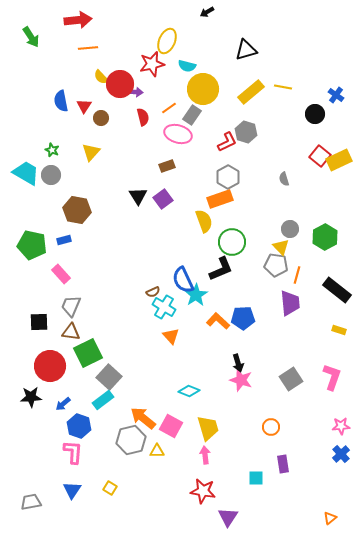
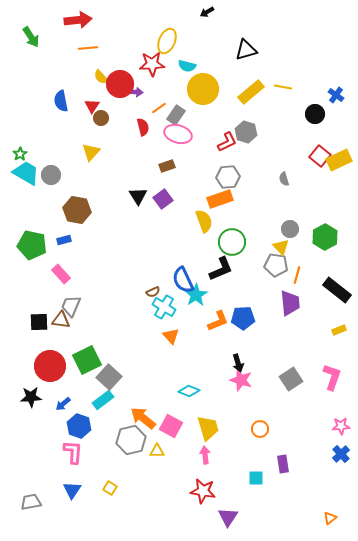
red star at (152, 64): rotated 10 degrees clockwise
red triangle at (84, 106): moved 8 px right
orange line at (169, 108): moved 10 px left
gray rectangle at (192, 115): moved 16 px left
red semicircle at (143, 117): moved 10 px down
green star at (52, 150): moved 32 px left, 4 px down; rotated 16 degrees clockwise
gray hexagon at (228, 177): rotated 25 degrees clockwise
orange L-shape at (218, 321): rotated 115 degrees clockwise
yellow rectangle at (339, 330): rotated 40 degrees counterclockwise
brown triangle at (71, 332): moved 10 px left, 12 px up
green square at (88, 353): moved 1 px left, 7 px down
orange circle at (271, 427): moved 11 px left, 2 px down
